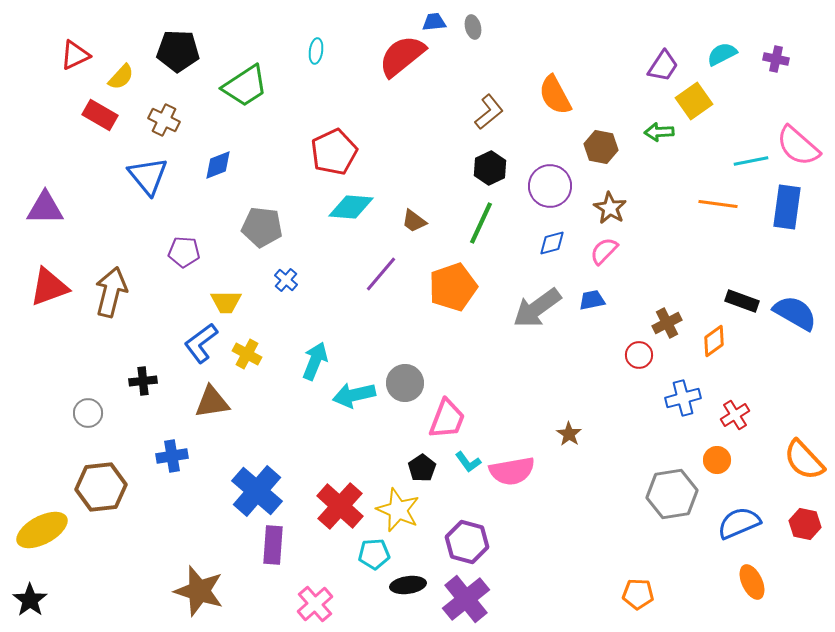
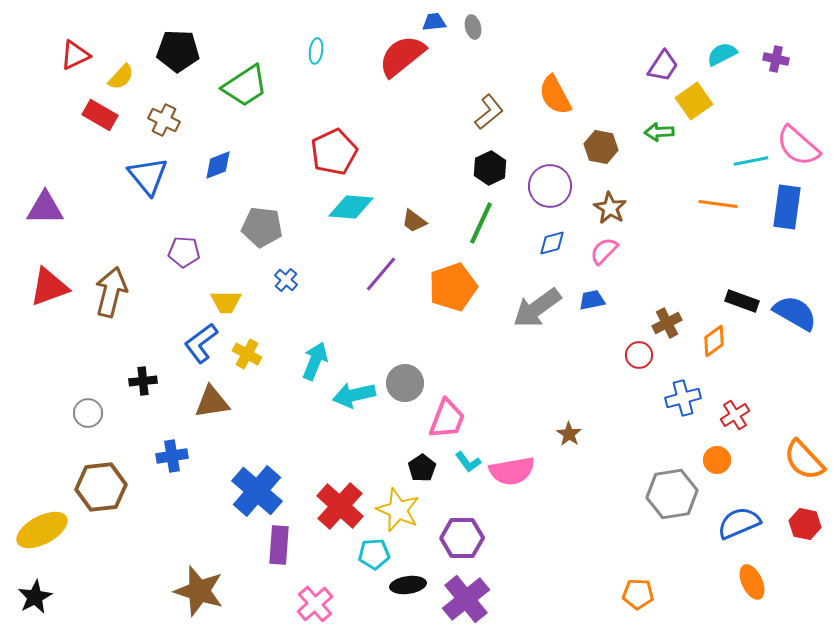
purple hexagon at (467, 542): moved 5 px left, 4 px up; rotated 15 degrees counterclockwise
purple rectangle at (273, 545): moved 6 px right
black star at (30, 600): moved 5 px right, 3 px up; rotated 8 degrees clockwise
